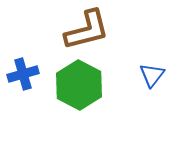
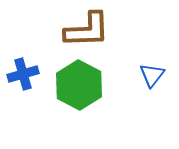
brown L-shape: rotated 12 degrees clockwise
